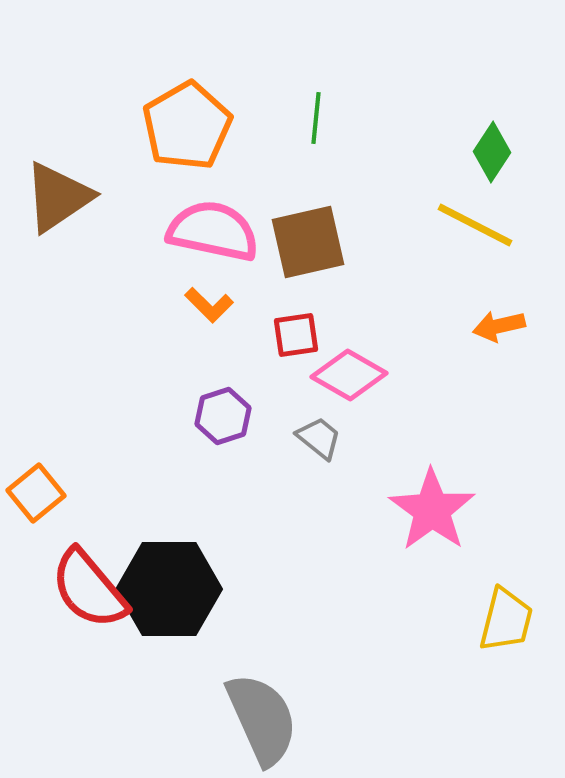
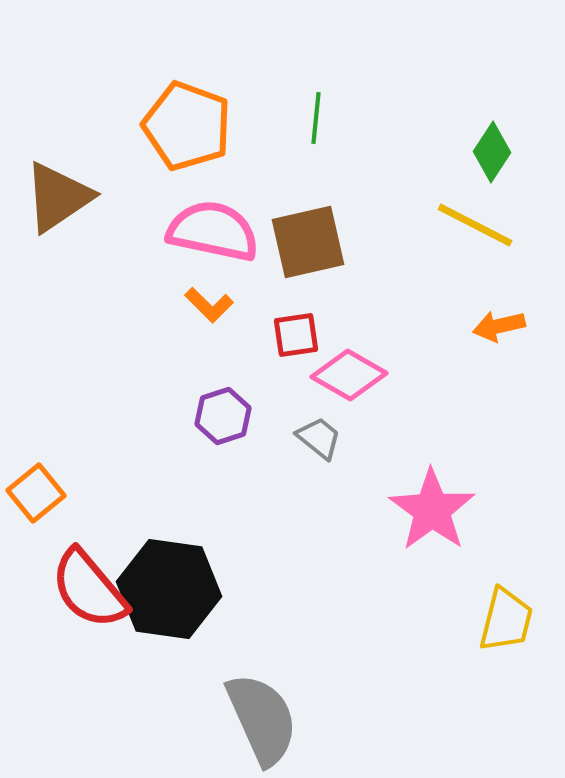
orange pentagon: rotated 22 degrees counterclockwise
black hexagon: rotated 8 degrees clockwise
